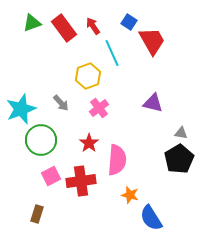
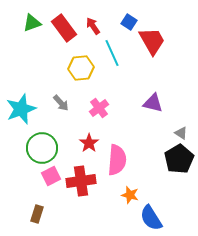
yellow hexagon: moved 7 px left, 8 px up; rotated 15 degrees clockwise
gray triangle: rotated 24 degrees clockwise
green circle: moved 1 px right, 8 px down
